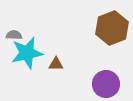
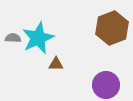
gray semicircle: moved 1 px left, 3 px down
cyan star: moved 11 px right, 15 px up; rotated 12 degrees counterclockwise
purple circle: moved 1 px down
